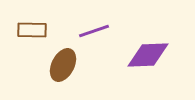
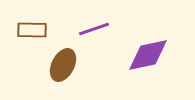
purple line: moved 2 px up
purple diamond: rotated 9 degrees counterclockwise
